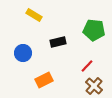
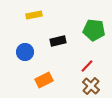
yellow rectangle: rotated 42 degrees counterclockwise
black rectangle: moved 1 px up
blue circle: moved 2 px right, 1 px up
brown cross: moved 3 px left
